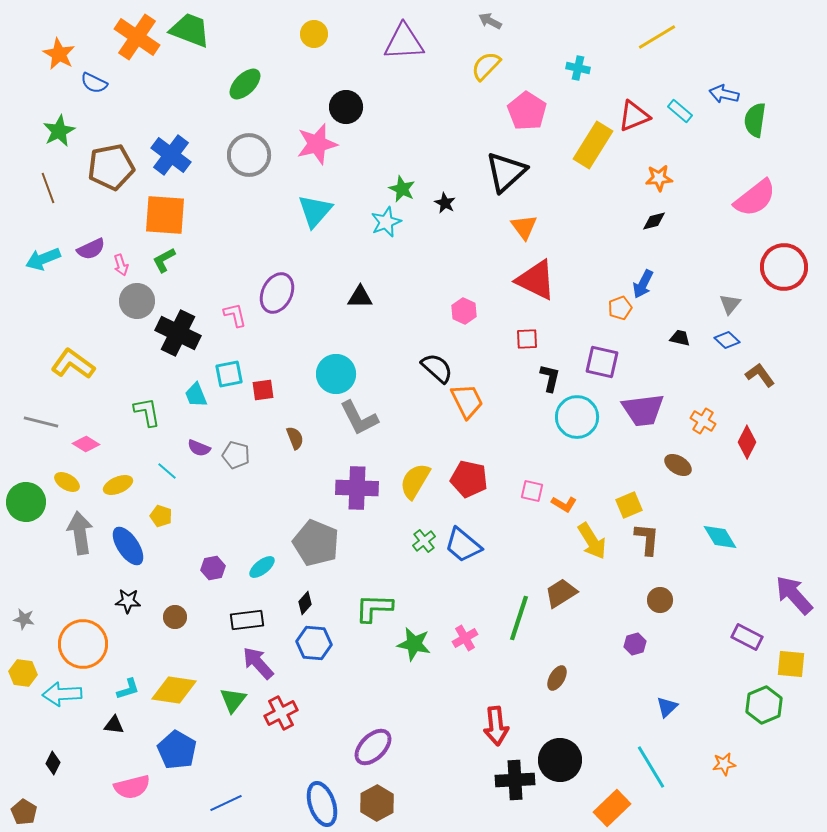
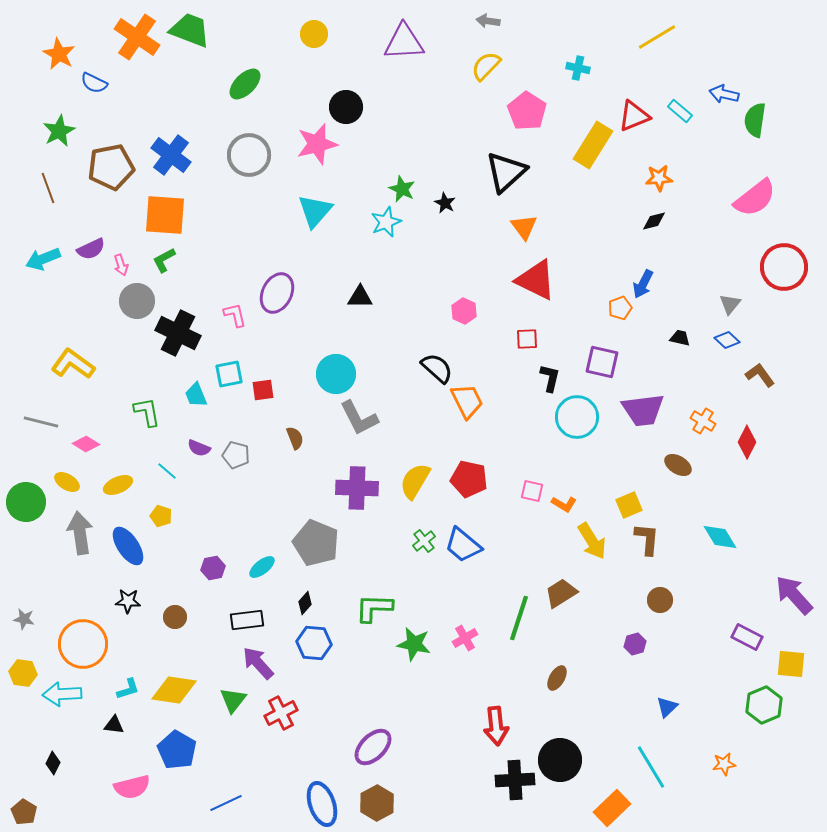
gray arrow at (490, 21): moved 2 px left; rotated 20 degrees counterclockwise
